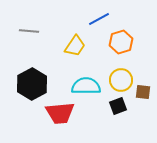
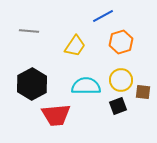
blue line: moved 4 px right, 3 px up
red trapezoid: moved 4 px left, 2 px down
